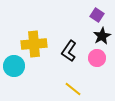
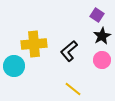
black L-shape: rotated 15 degrees clockwise
pink circle: moved 5 px right, 2 px down
